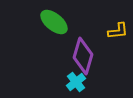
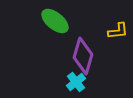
green ellipse: moved 1 px right, 1 px up
